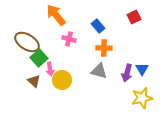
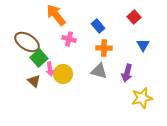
red square: rotated 16 degrees counterclockwise
blue triangle: moved 1 px right, 24 px up
yellow circle: moved 1 px right, 6 px up
